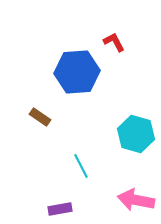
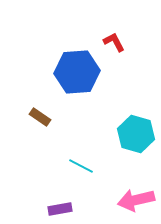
cyan line: rotated 35 degrees counterclockwise
pink arrow: rotated 24 degrees counterclockwise
